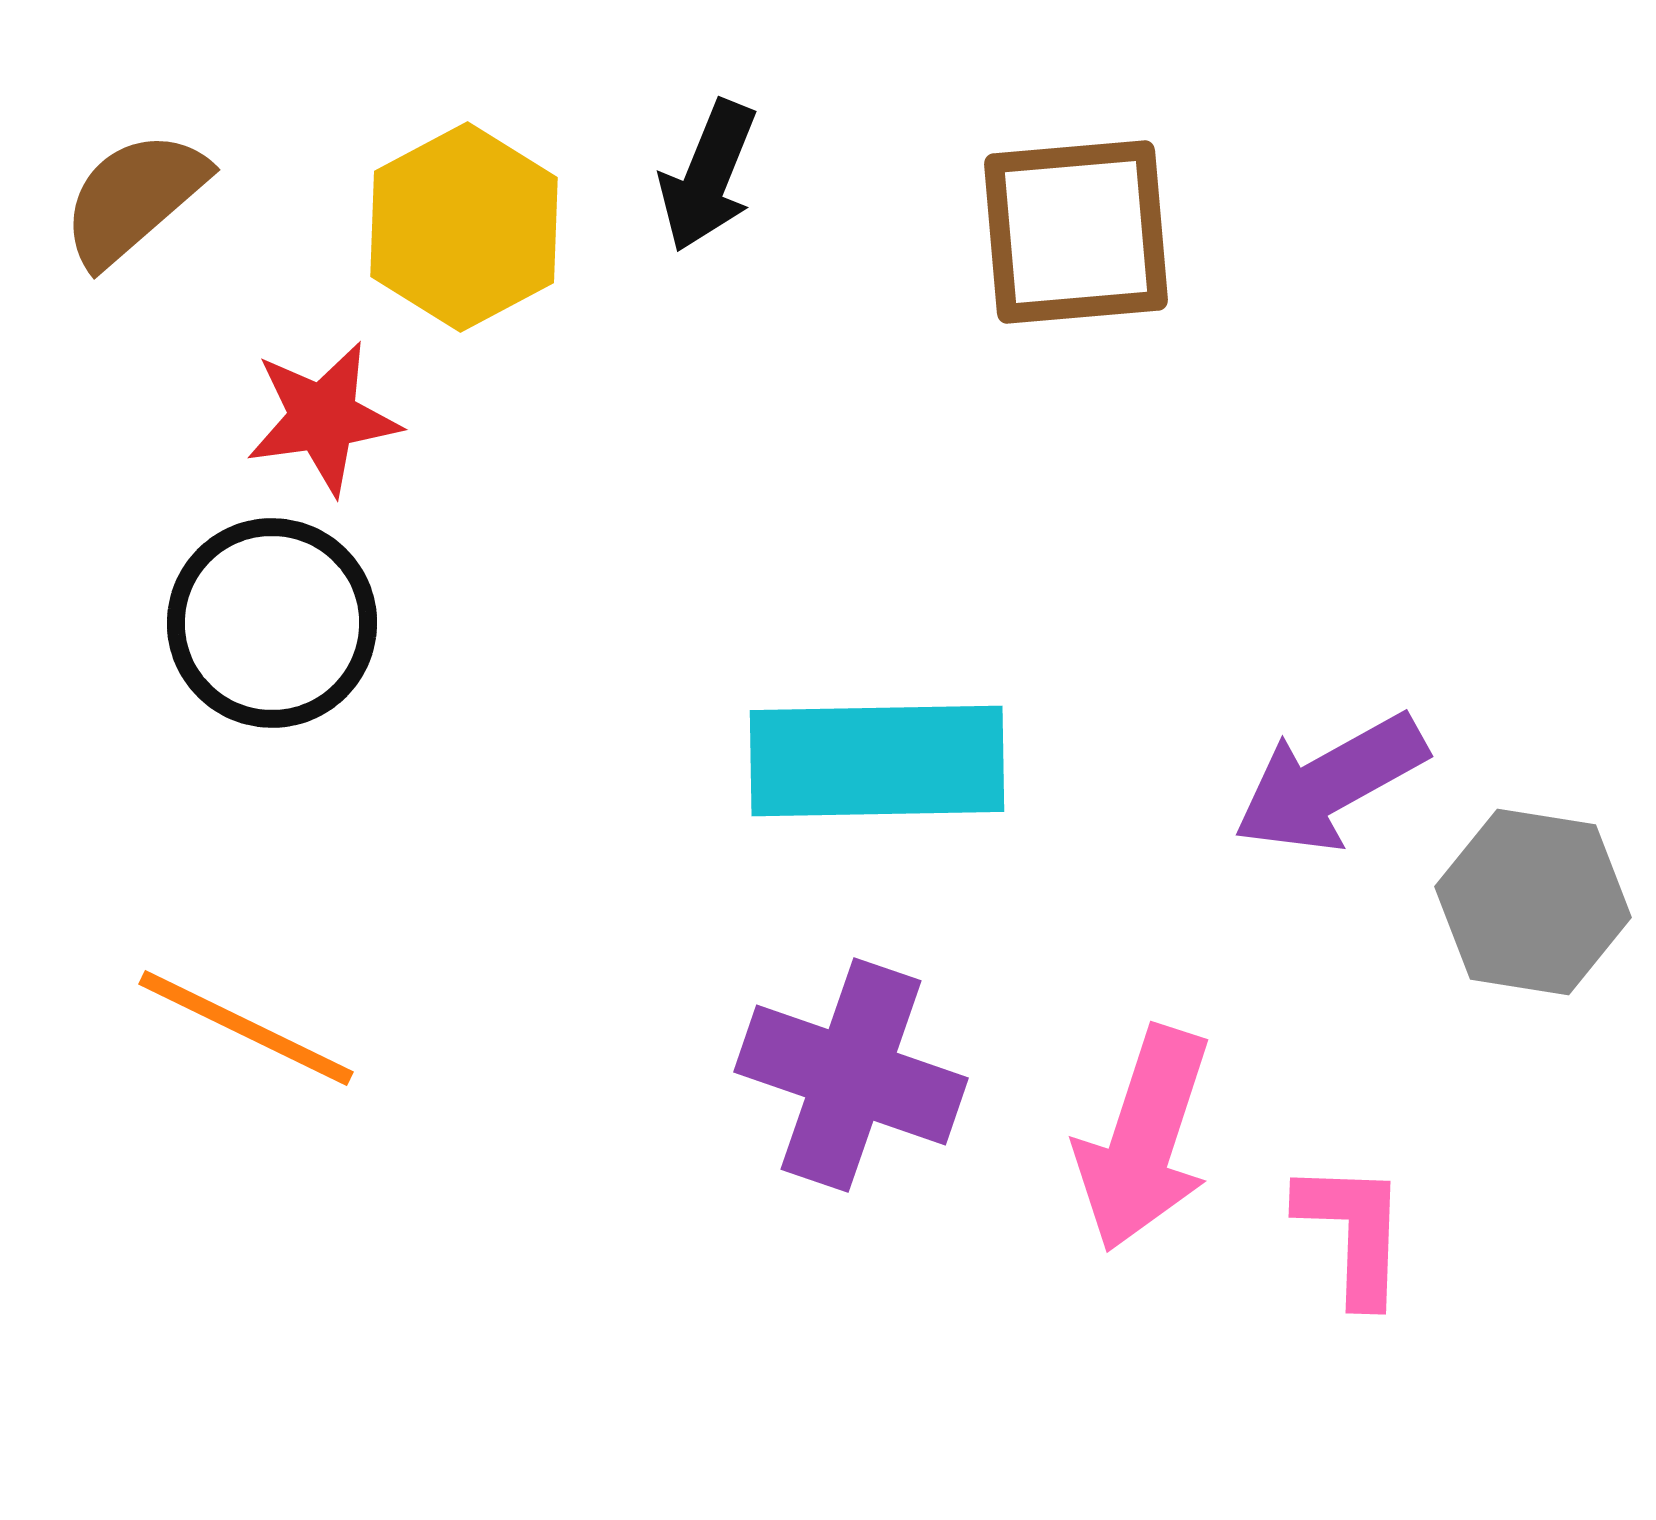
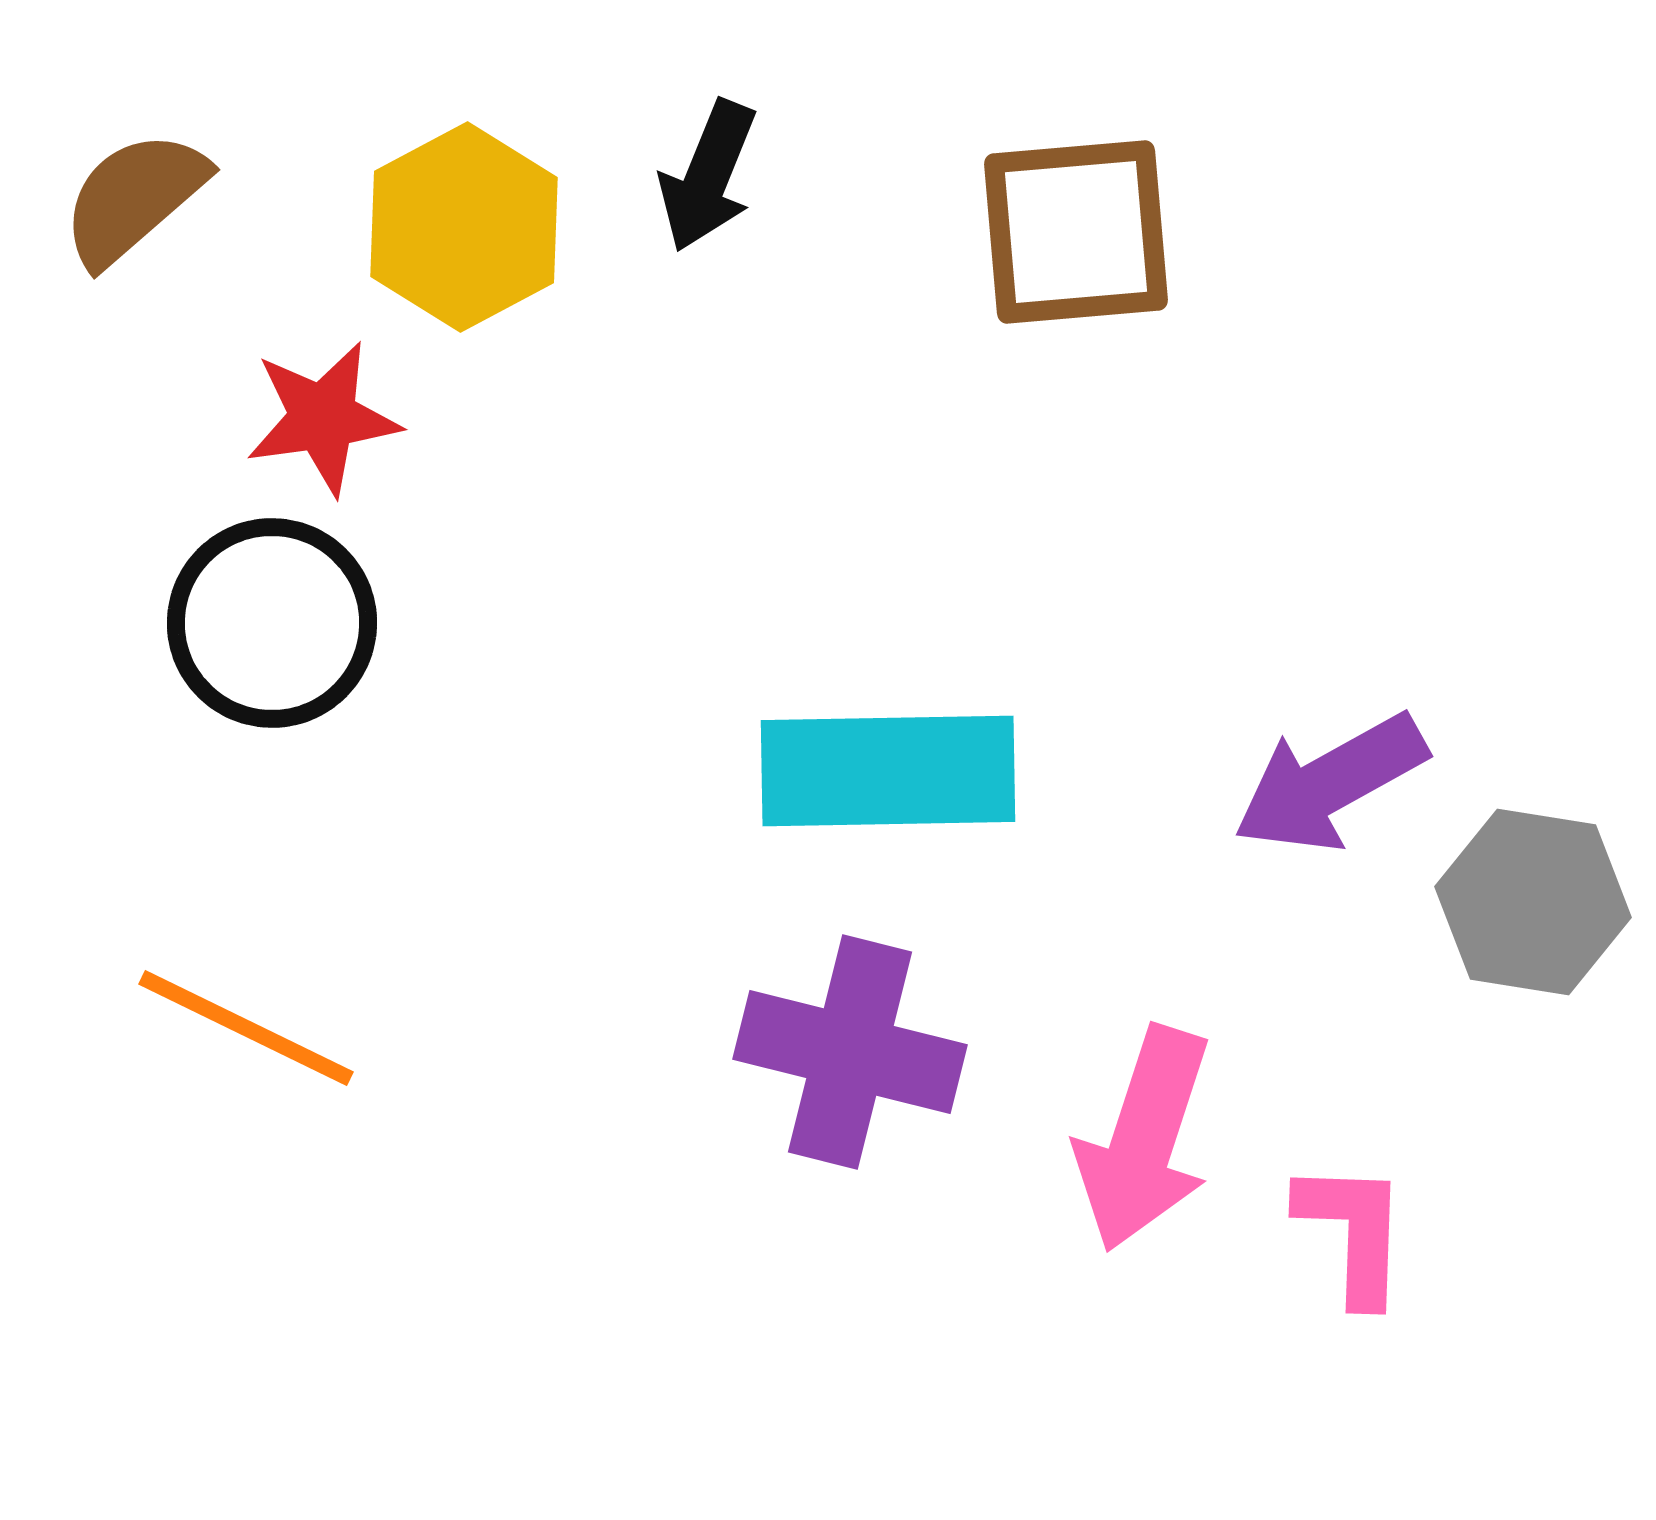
cyan rectangle: moved 11 px right, 10 px down
purple cross: moved 1 px left, 23 px up; rotated 5 degrees counterclockwise
